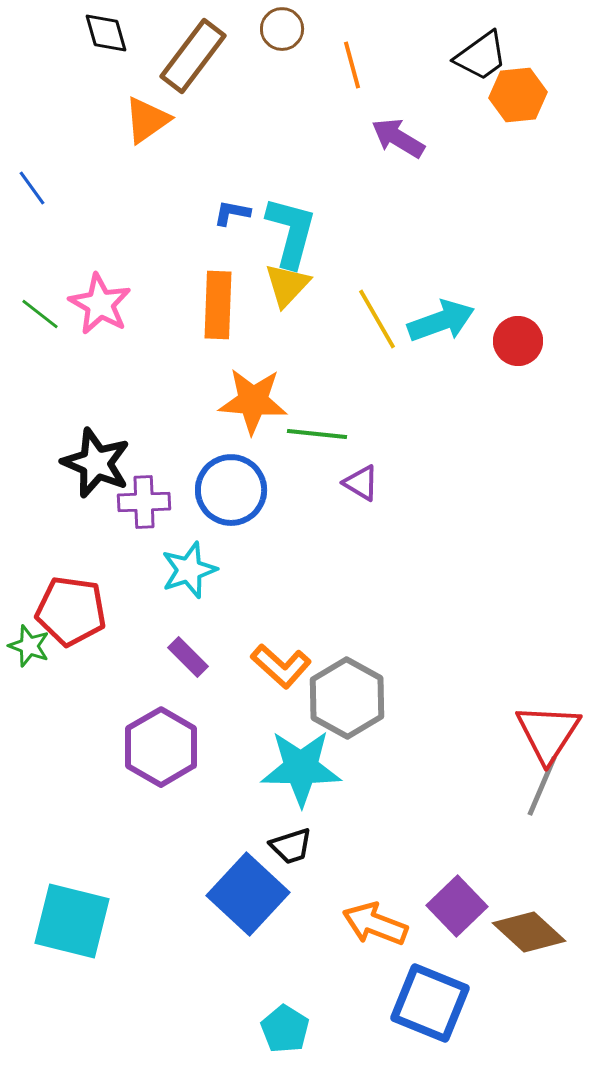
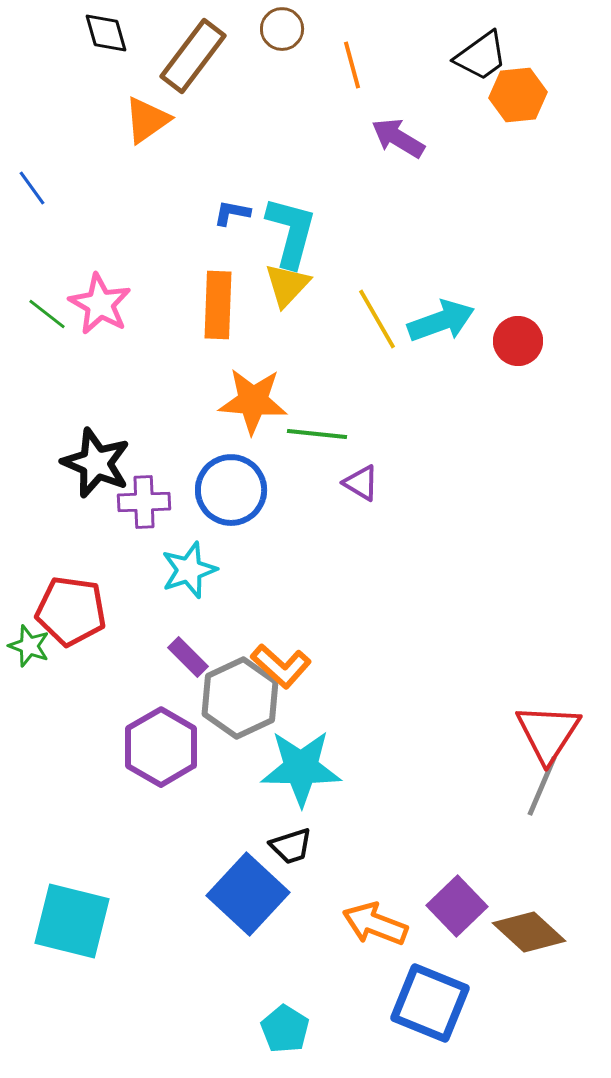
green line at (40, 314): moved 7 px right
gray hexagon at (347, 698): moved 107 px left; rotated 6 degrees clockwise
